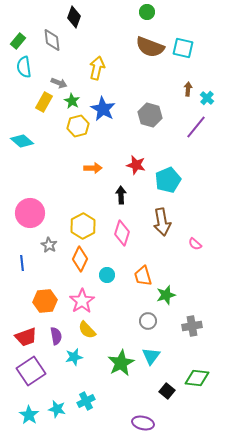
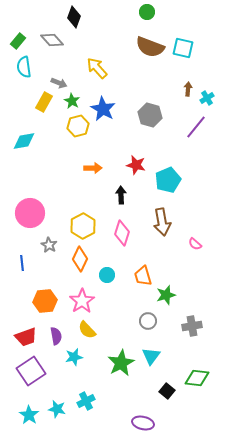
gray diamond at (52, 40): rotated 35 degrees counterclockwise
yellow arrow at (97, 68): rotated 55 degrees counterclockwise
cyan cross at (207, 98): rotated 16 degrees clockwise
cyan diamond at (22, 141): moved 2 px right; rotated 50 degrees counterclockwise
